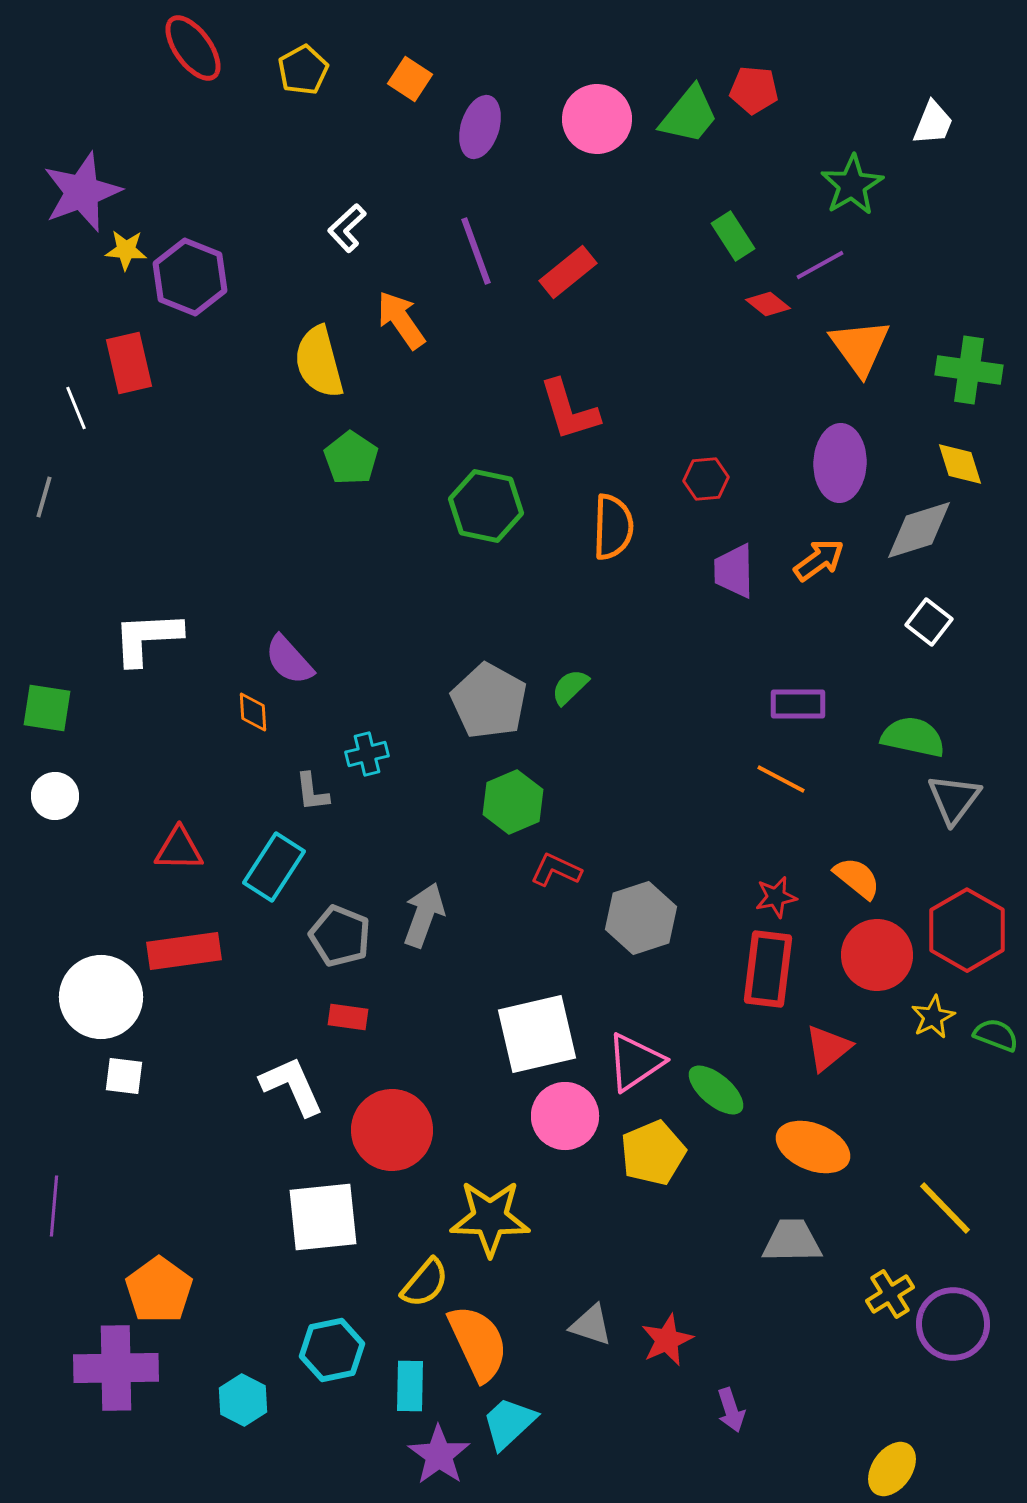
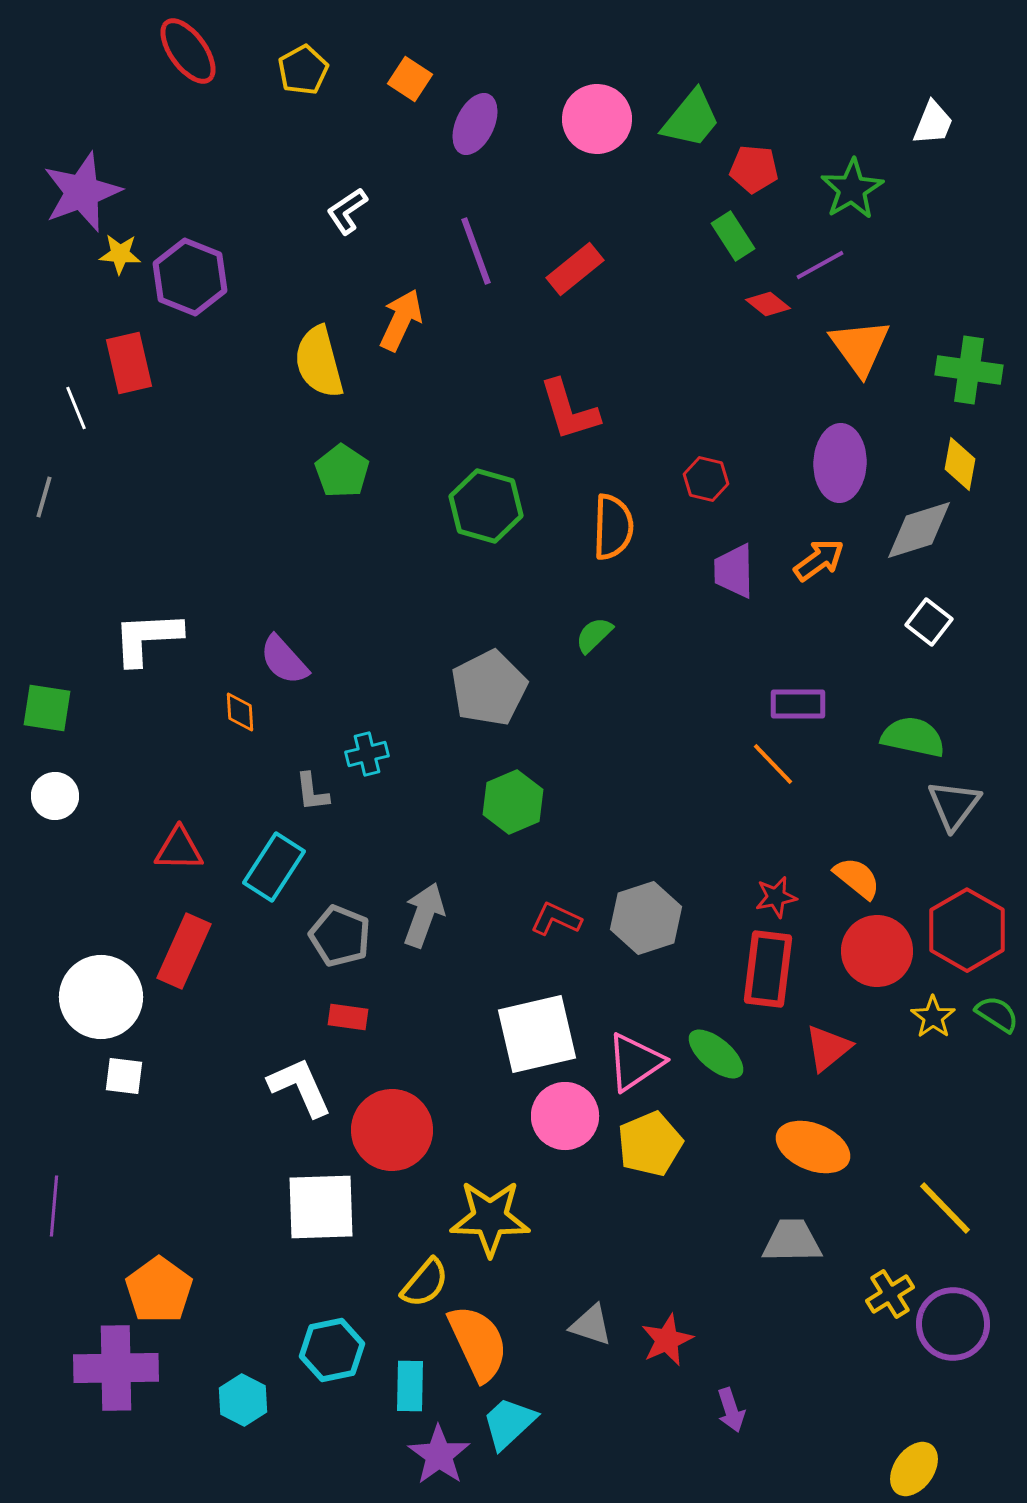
red ellipse at (193, 48): moved 5 px left, 3 px down
red pentagon at (754, 90): moved 79 px down
green trapezoid at (689, 115): moved 2 px right, 4 px down
purple ellipse at (480, 127): moved 5 px left, 3 px up; rotated 8 degrees clockwise
green star at (852, 185): moved 4 px down
white L-shape at (347, 228): moved 17 px up; rotated 9 degrees clockwise
yellow star at (126, 250): moved 6 px left, 4 px down
red rectangle at (568, 272): moved 7 px right, 3 px up
orange arrow at (401, 320): rotated 60 degrees clockwise
green pentagon at (351, 458): moved 9 px left, 13 px down
yellow diamond at (960, 464): rotated 28 degrees clockwise
red hexagon at (706, 479): rotated 18 degrees clockwise
green hexagon at (486, 506): rotated 4 degrees clockwise
purple semicircle at (289, 660): moved 5 px left
green semicircle at (570, 687): moved 24 px right, 52 px up
gray pentagon at (489, 701): moved 13 px up; rotated 16 degrees clockwise
orange diamond at (253, 712): moved 13 px left
orange line at (781, 779): moved 8 px left, 15 px up; rotated 18 degrees clockwise
gray triangle at (954, 799): moved 6 px down
red L-shape at (556, 870): moved 49 px down
gray hexagon at (641, 918): moved 5 px right
red rectangle at (184, 951): rotated 58 degrees counterclockwise
red circle at (877, 955): moved 4 px up
yellow star at (933, 1017): rotated 9 degrees counterclockwise
green semicircle at (996, 1035): moved 1 px right, 21 px up; rotated 12 degrees clockwise
white L-shape at (292, 1086): moved 8 px right, 1 px down
green ellipse at (716, 1090): moved 36 px up
yellow pentagon at (653, 1153): moved 3 px left, 9 px up
white square at (323, 1217): moved 2 px left, 10 px up; rotated 4 degrees clockwise
yellow ellipse at (892, 1469): moved 22 px right
